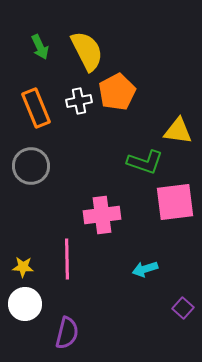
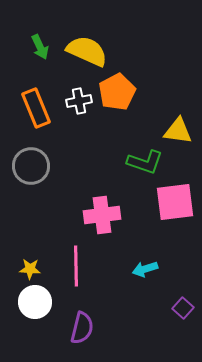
yellow semicircle: rotated 39 degrees counterclockwise
pink line: moved 9 px right, 7 px down
yellow star: moved 7 px right, 2 px down
white circle: moved 10 px right, 2 px up
purple semicircle: moved 15 px right, 5 px up
